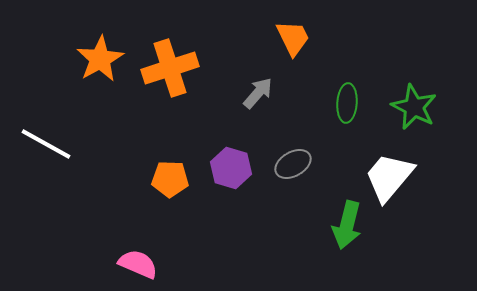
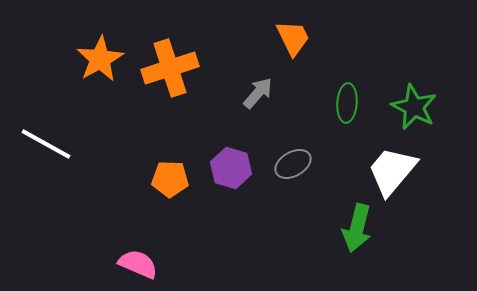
white trapezoid: moved 3 px right, 6 px up
green arrow: moved 10 px right, 3 px down
